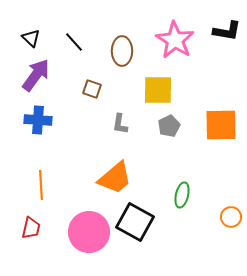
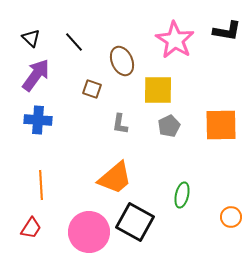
brown ellipse: moved 10 px down; rotated 24 degrees counterclockwise
red trapezoid: rotated 20 degrees clockwise
